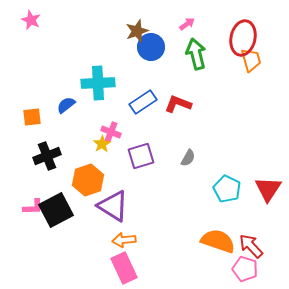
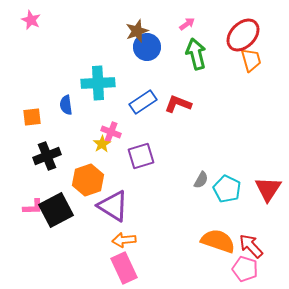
red ellipse: moved 3 px up; rotated 32 degrees clockwise
blue circle: moved 4 px left
blue semicircle: rotated 60 degrees counterclockwise
gray semicircle: moved 13 px right, 22 px down
